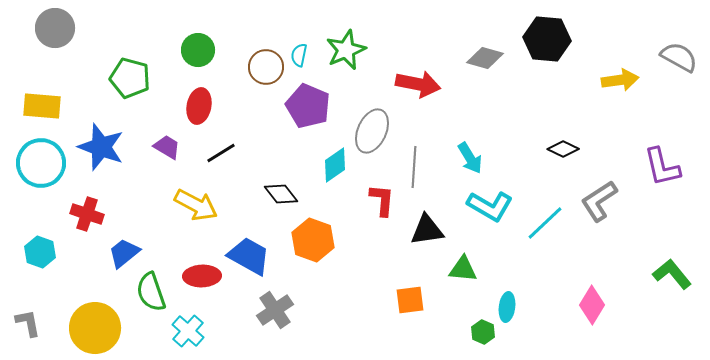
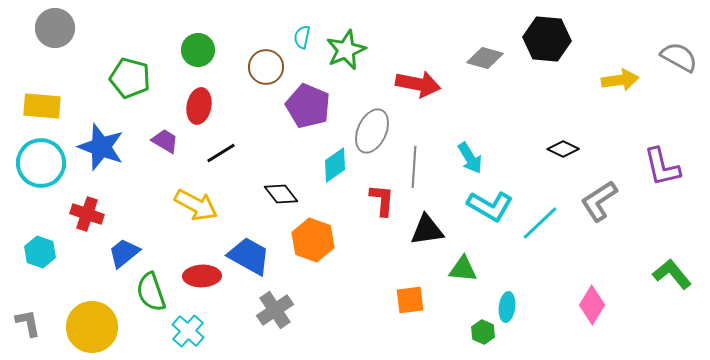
cyan semicircle at (299, 55): moved 3 px right, 18 px up
purple trapezoid at (167, 147): moved 2 px left, 6 px up
cyan line at (545, 223): moved 5 px left
yellow circle at (95, 328): moved 3 px left, 1 px up
